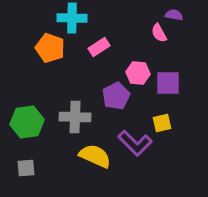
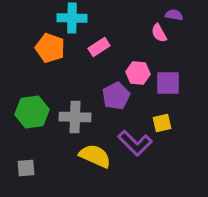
green hexagon: moved 5 px right, 10 px up
